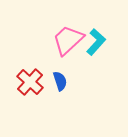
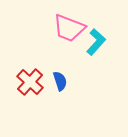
pink trapezoid: moved 1 px right, 12 px up; rotated 116 degrees counterclockwise
